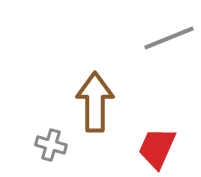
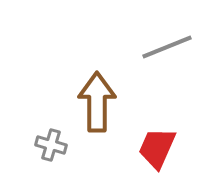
gray line: moved 2 px left, 9 px down
brown arrow: moved 2 px right
